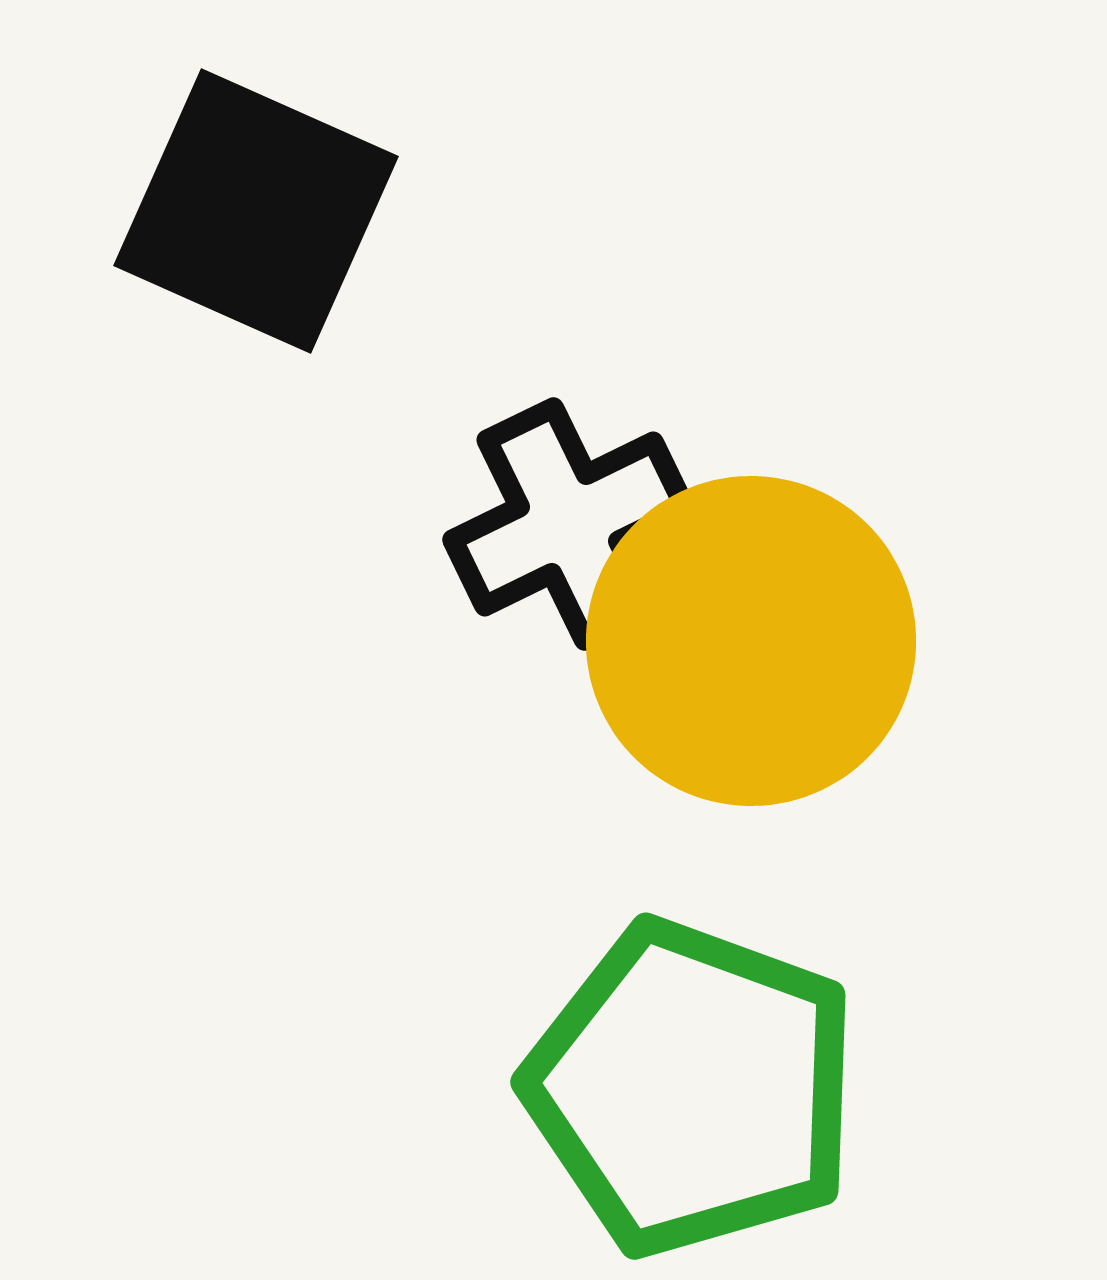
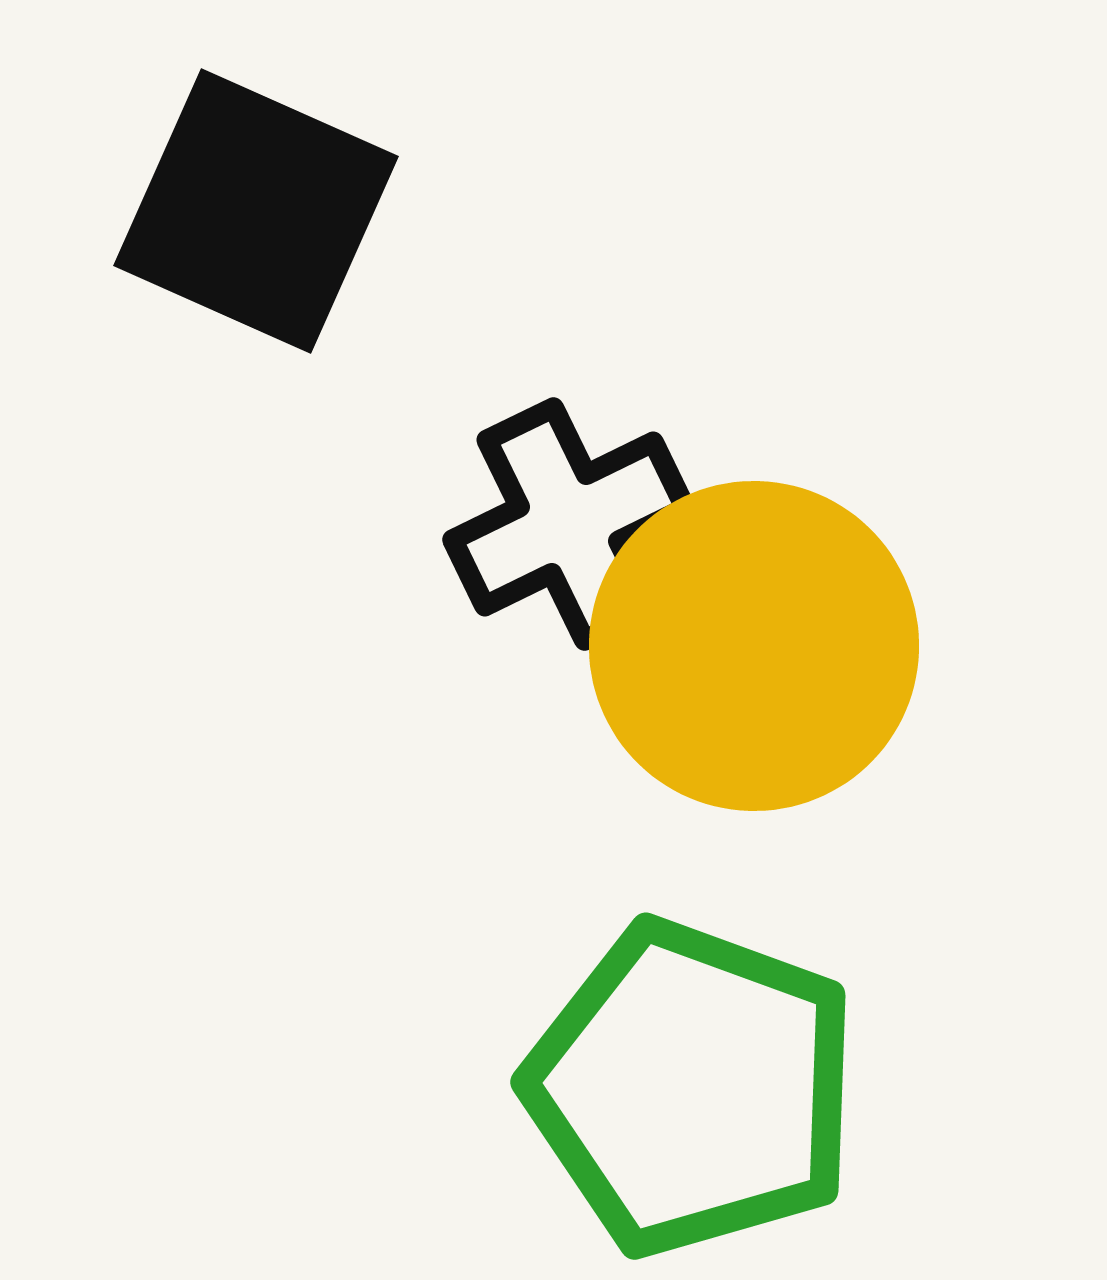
yellow circle: moved 3 px right, 5 px down
